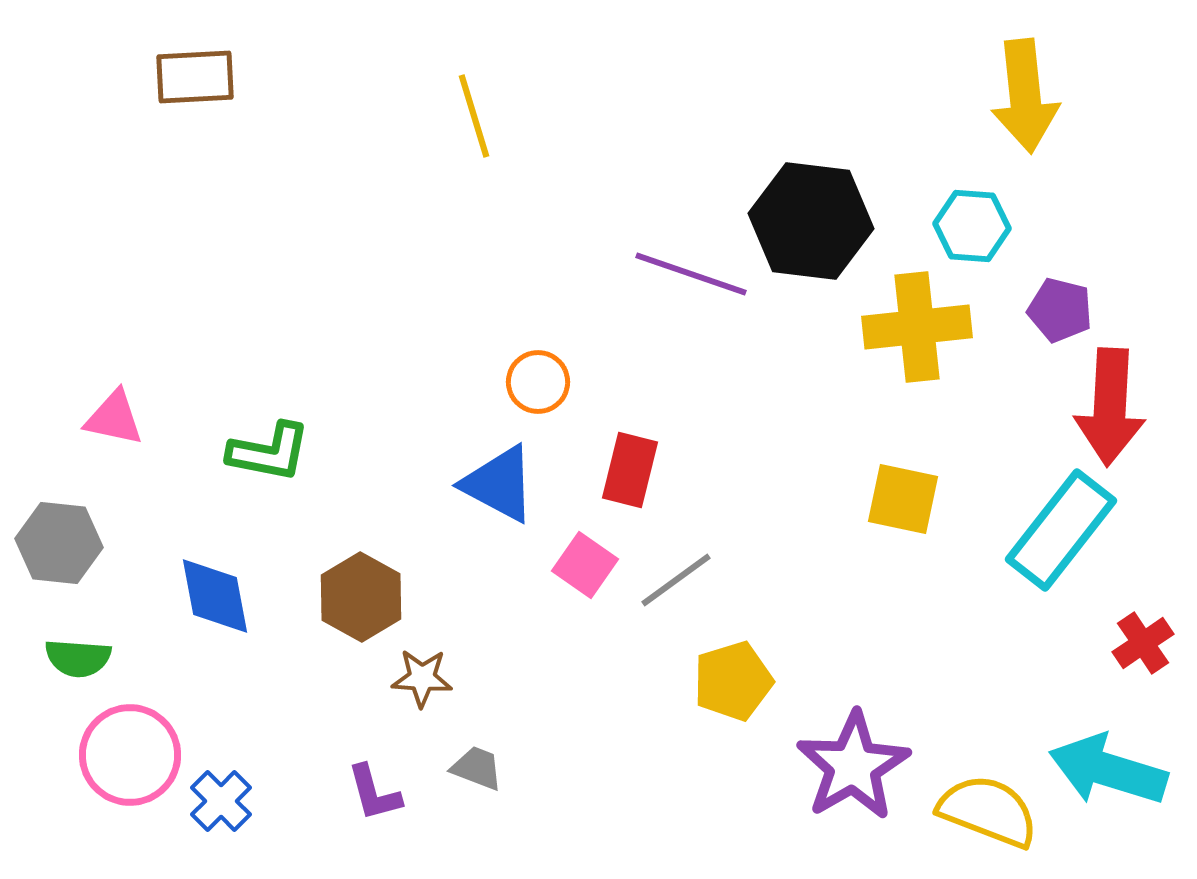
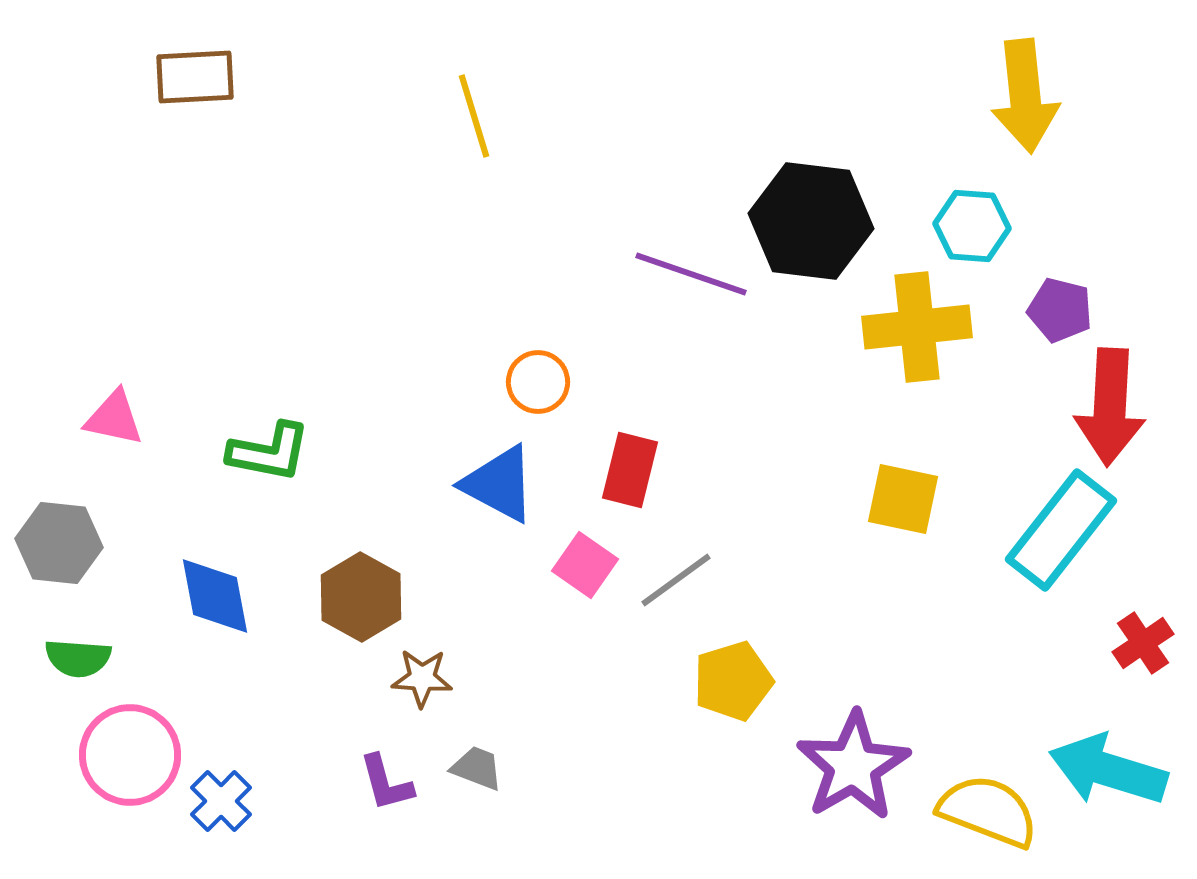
purple L-shape: moved 12 px right, 10 px up
